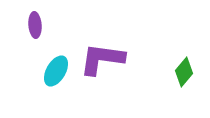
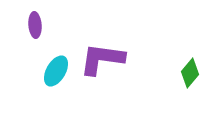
green diamond: moved 6 px right, 1 px down
